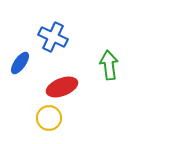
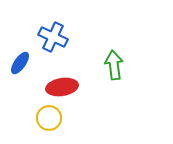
green arrow: moved 5 px right
red ellipse: rotated 12 degrees clockwise
